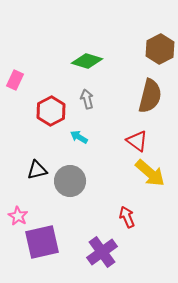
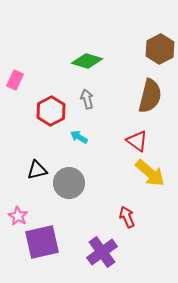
gray circle: moved 1 px left, 2 px down
